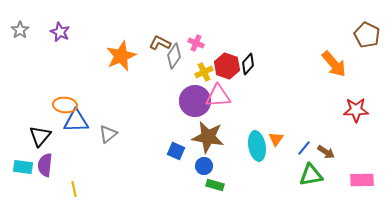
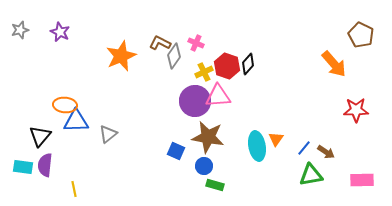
gray star: rotated 18 degrees clockwise
brown pentagon: moved 6 px left
